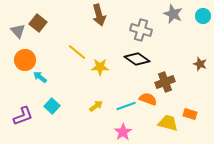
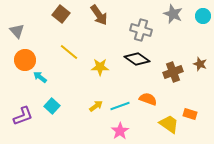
brown arrow: rotated 20 degrees counterclockwise
brown square: moved 23 px right, 9 px up
gray triangle: moved 1 px left
yellow line: moved 8 px left
brown cross: moved 8 px right, 10 px up
cyan line: moved 6 px left
yellow trapezoid: moved 1 px right, 1 px down; rotated 20 degrees clockwise
pink star: moved 3 px left, 1 px up
